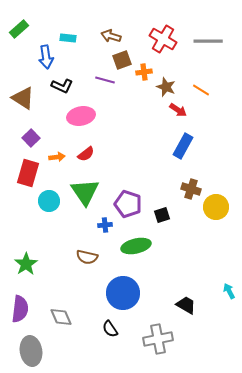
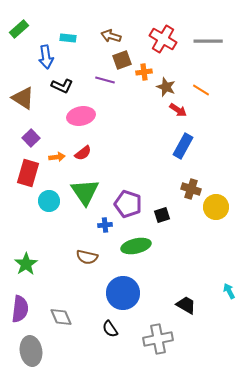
red semicircle: moved 3 px left, 1 px up
